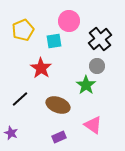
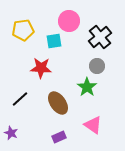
yellow pentagon: rotated 15 degrees clockwise
black cross: moved 2 px up
red star: rotated 30 degrees counterclockwise
green star: moved 1 px right, 2 px down
brown ellipse: moved 2 px up; rotated 35 degrees clockwise
